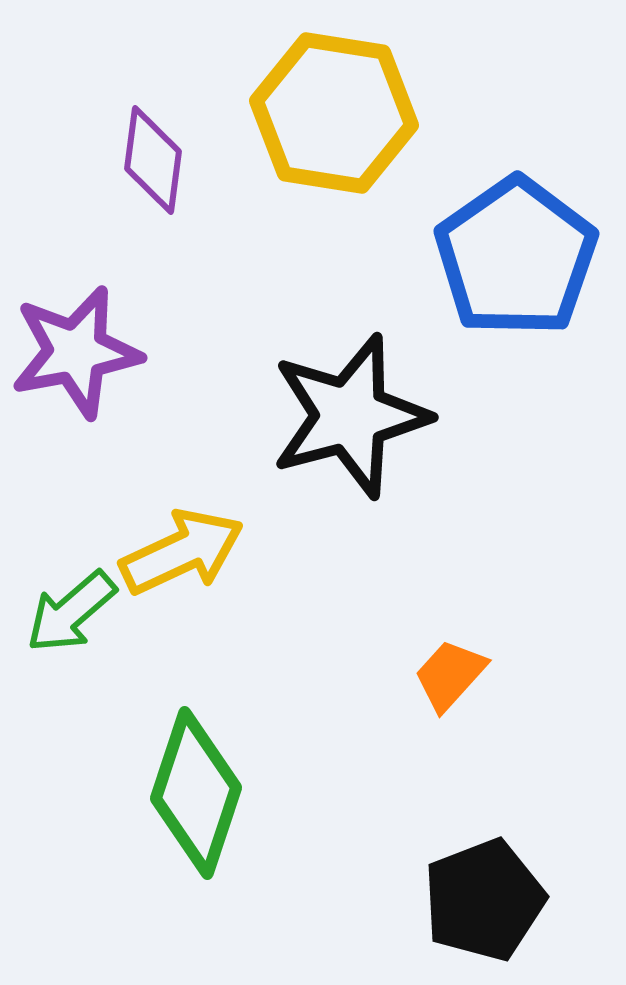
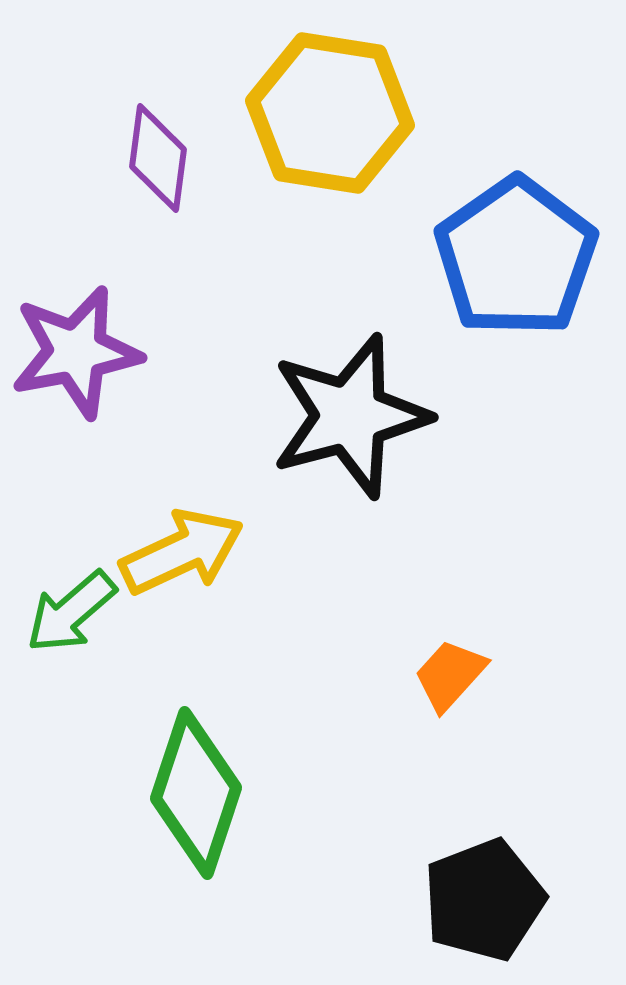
yellow hexagon: moved 4 px left
purple diamond: moved 5 px right, 2 px up
